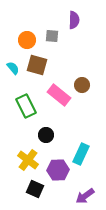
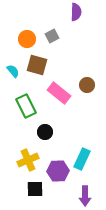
purple semicircle: moved 2 px right, 8 px up
gray square: rotated 32 degrees counterclockwise
orange circle: moved 1 px up
cyan semicircle: moved 3 px down
brown circle: moved 5 px right
pink rectangle: moved 2 px up
black circle: moved 1 px left, 3 px up
cyan rectangle: moved 1 px right, 5 px down
yellow cross: rotated 30 degrees clockwise
purple hexagon: moved 1 px down
black square: rotated 24 degrees counterclockwise
purple arrow: rotated 54 degrees counterclockwise
